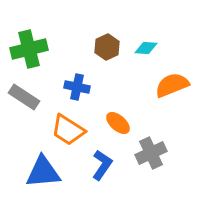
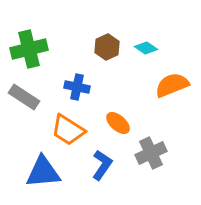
cyan diamond: rotated 30 degrees clockwise
